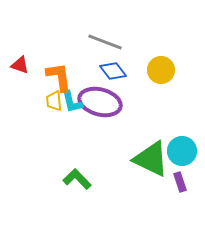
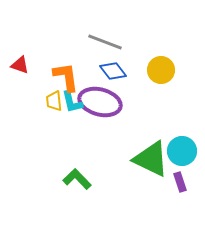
orange L-shape: moved 7 px right
